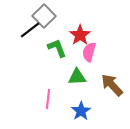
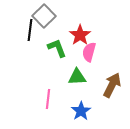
black line: rotated 45 degrees counterclockwise
brown arrow: rotated 70 degrees clockwise
